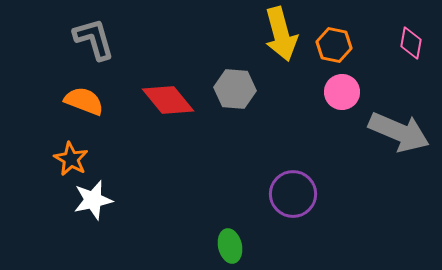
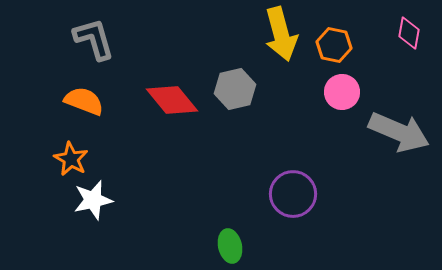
pink diamond: moved 2 px left, 10 px up
gray hexagon: rotated 18 degrees counterclockwise
red diamond: moved 4 px right
